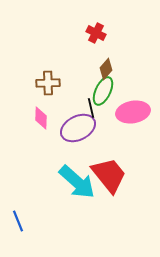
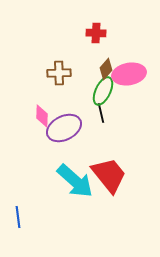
red cross: rotated 24 degrees counterclockwise
brown cross: moved 11 px right, 10 px up
black line: moved 10 px right, 5 px down
pink ellipse: moved 4 px left, 38 px up
pink diamond: moved 1 px right, 2 px up
purple ellipse: moved 14 px left
cyan arrow: moved 2 px left, 1 px up
blue line: moved 4 px up; rotated 15 degrees clockwise
